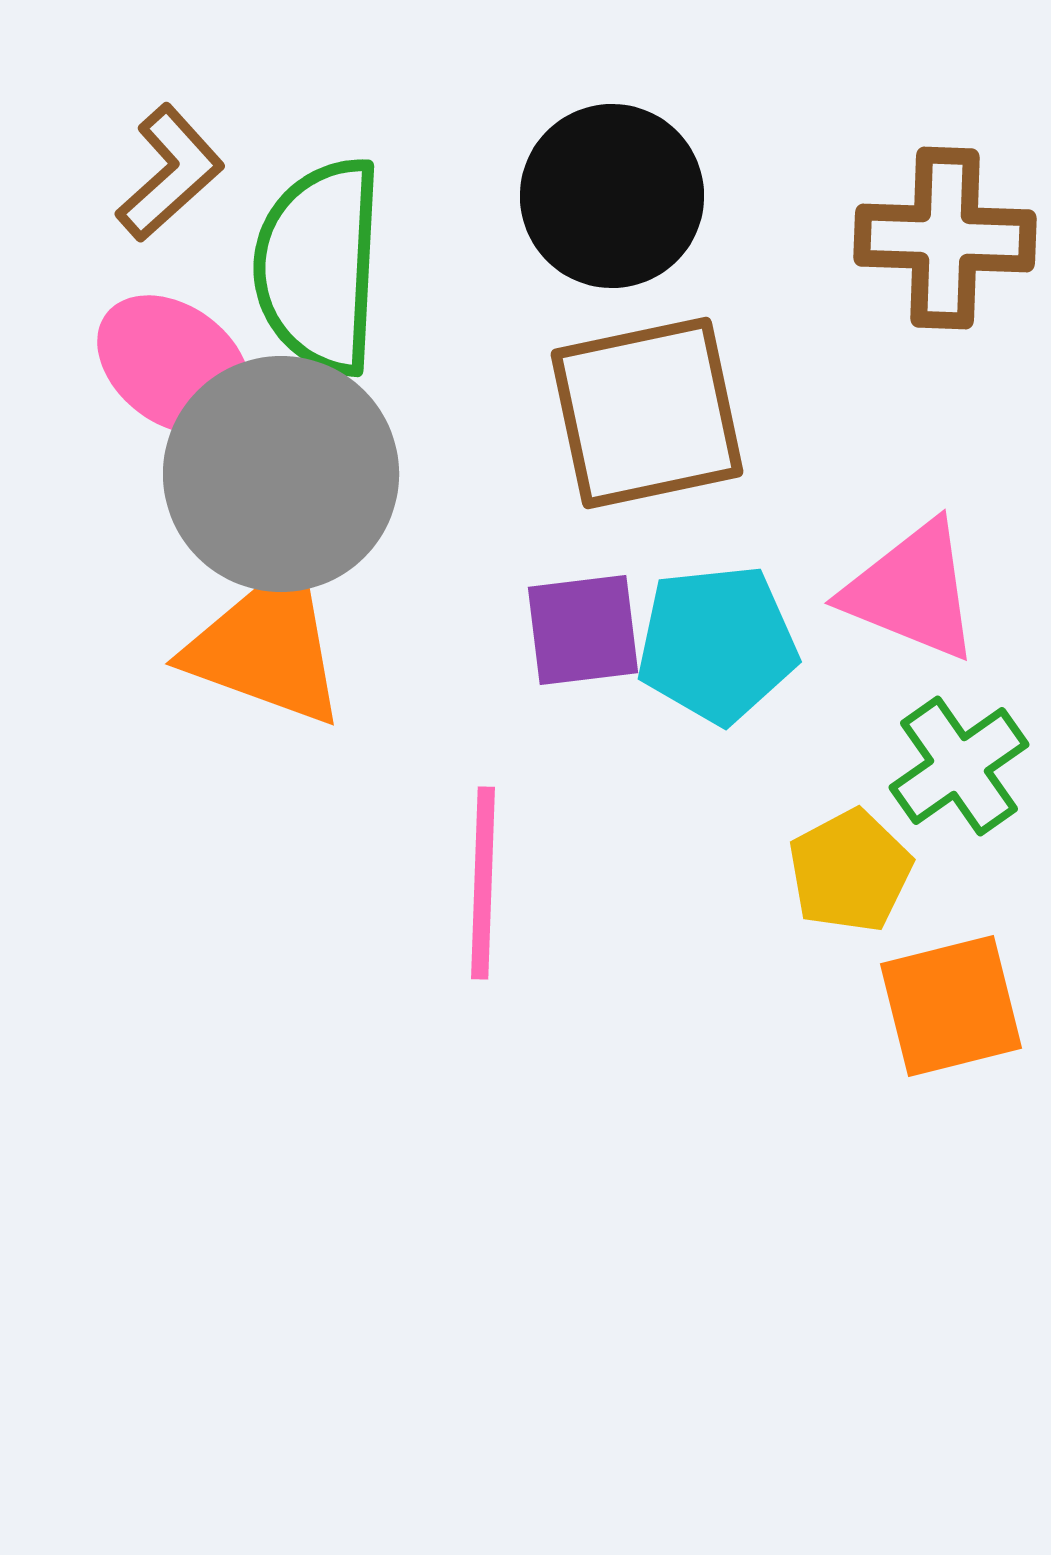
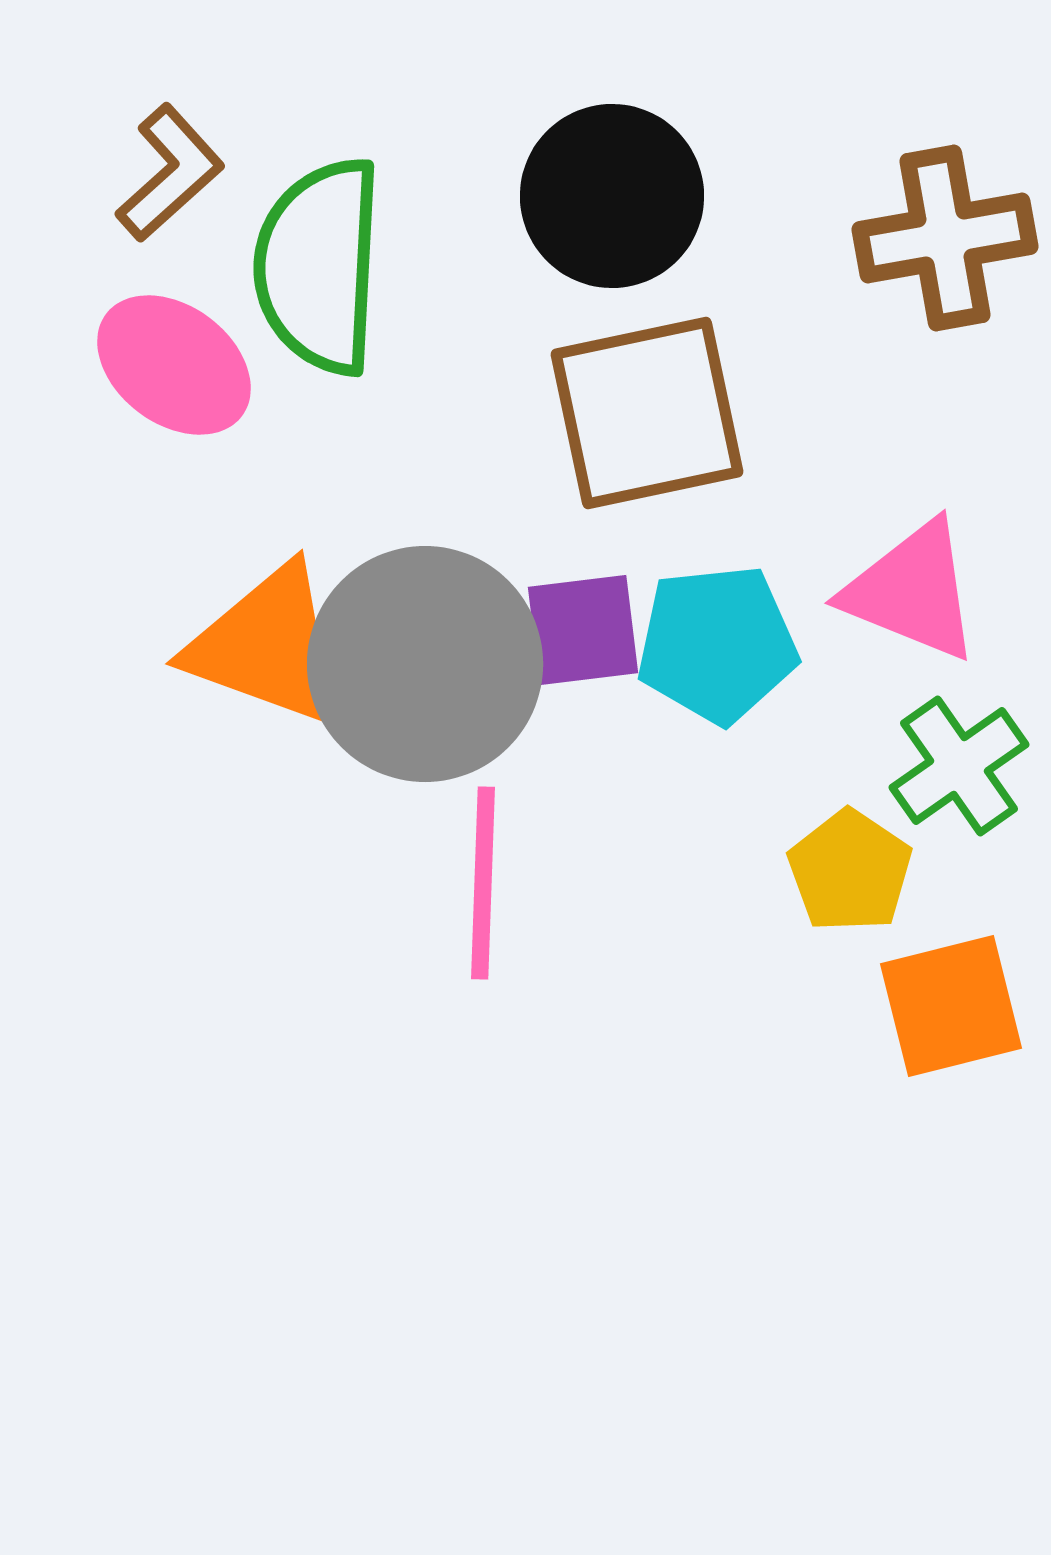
brown cross: rotated 12 degrees counterclockwise
gray circle: moved 144 px right, 190 px down
yellow pentagon: rotated 10 degrees counterclockwise
